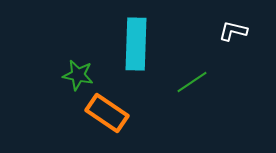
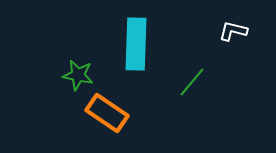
green line: rotated 16 degrees counterclockwise
